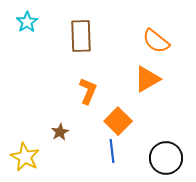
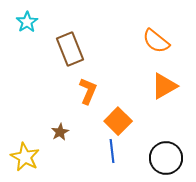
brown rectangle: moved 11 px left, 13 px down; rotated 20 degrees counterclockwise
orange triangle: moved 17 px right, 7 px down
